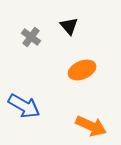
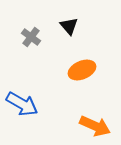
blue arrow: moved 2 px left, 2 px up
orange arrow: moved 4 px right
